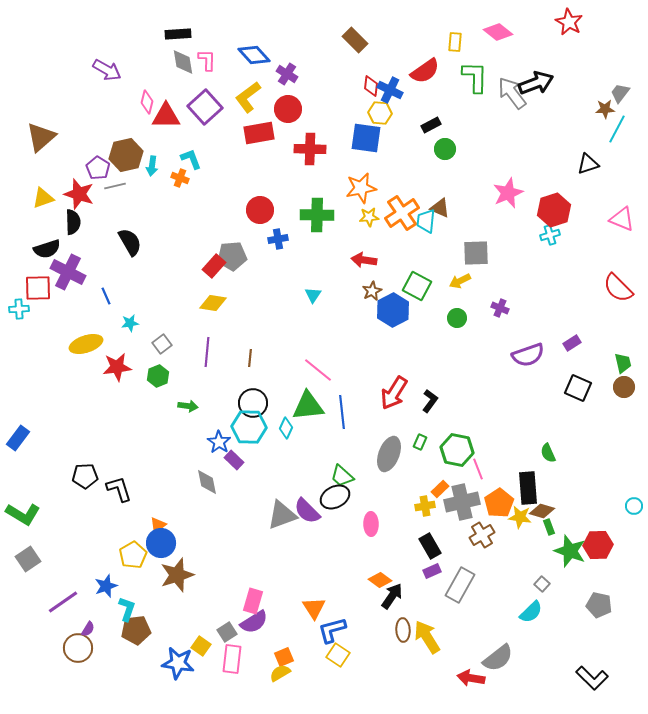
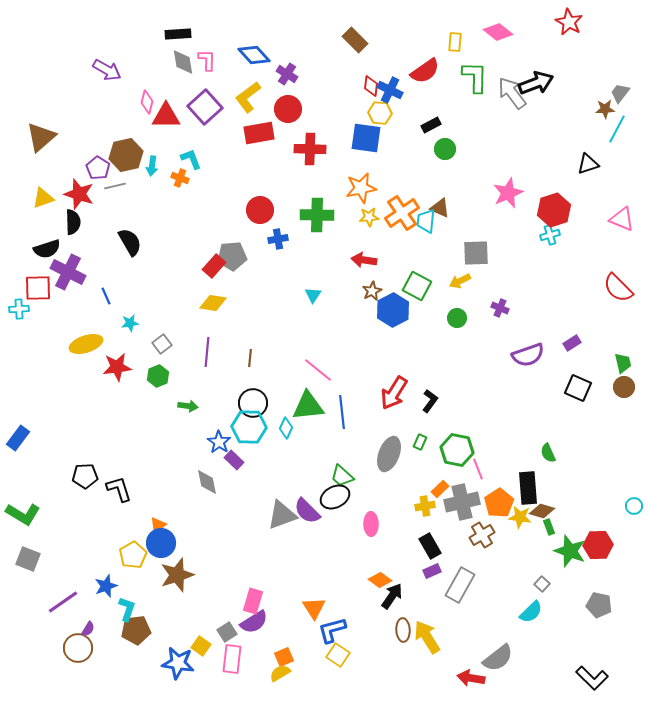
gray square at (28, 559): rotated 35 degrees counterclockwise
